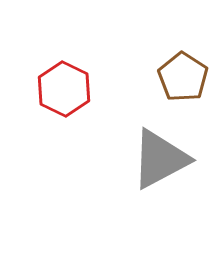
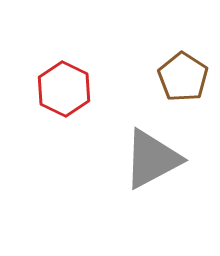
gray triangle: moved 8 px left
